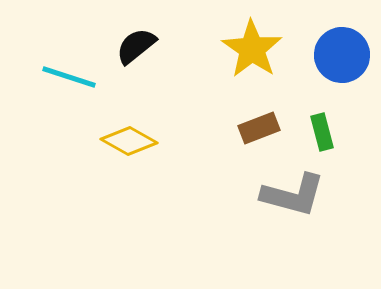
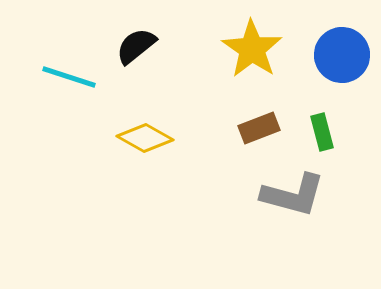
yellow diamond: moved 16 px right, 3 px up
